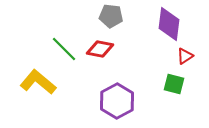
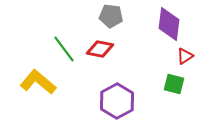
green line: rotated 8 degrees clockwise
